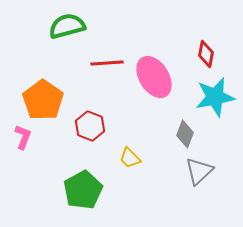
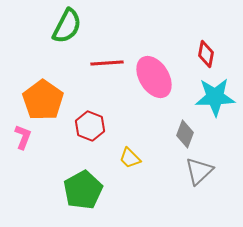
green semicircle: rotated 132 degrees clockwise
cyan star: rotated 9 degrees clockwise
